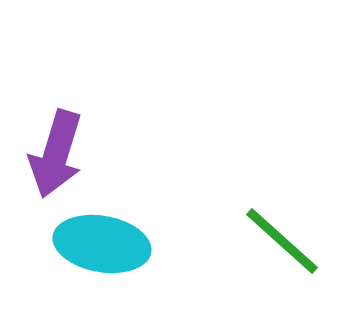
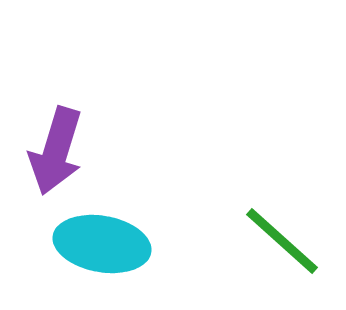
purple arrow: moved 3 px up
